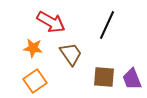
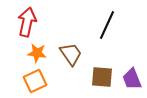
red arrow: moved 24 px left; rotated 108 degrees counterclockwise
orange star: moved 4 px right, 5 px down
brown square: moved 2 px left
orange square: rotated 10 degrees clockwise
